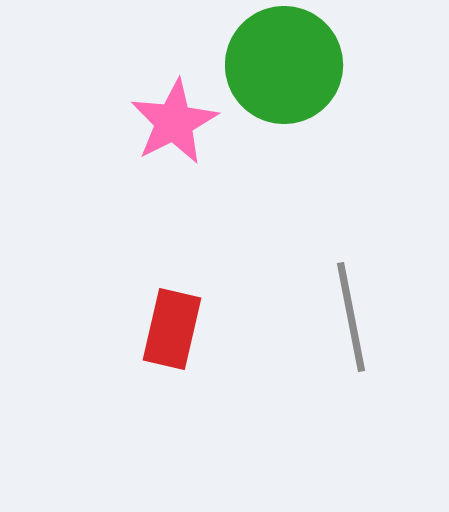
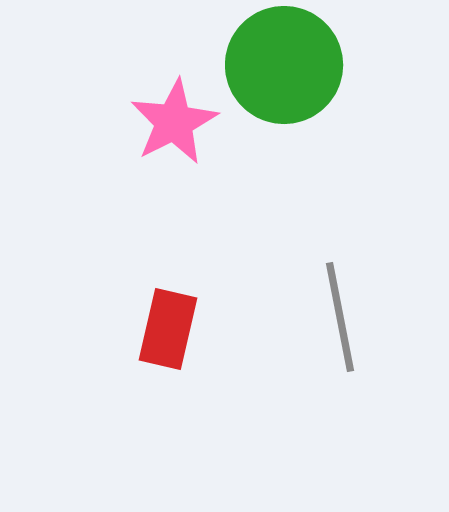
gray line: moved 11 px left
red rectangle: moved 4 px left
